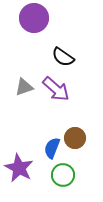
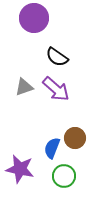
black semicircle: moved 6 px left
purple star: moved 1 px right, 1 px down; rotated 16 degrees counterclockwise
green circle: moved 1 px right, 1 px down
